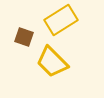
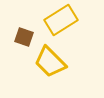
yellow trapezoid: moved 2 px left
